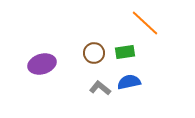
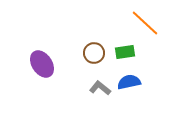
purple ellipse: rotated 72 degrees clockwise
